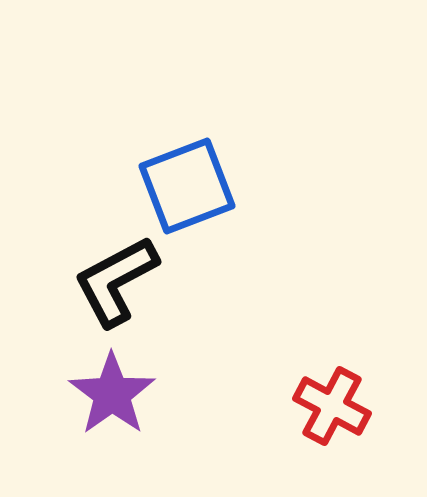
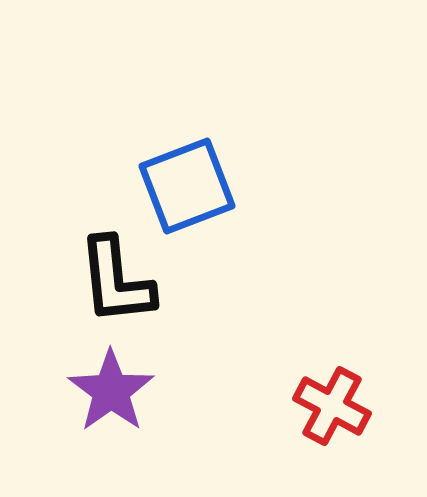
black L-shape: rotated 68 degrees counterclockwise
purple star: moved 1 px left, 3 px up
